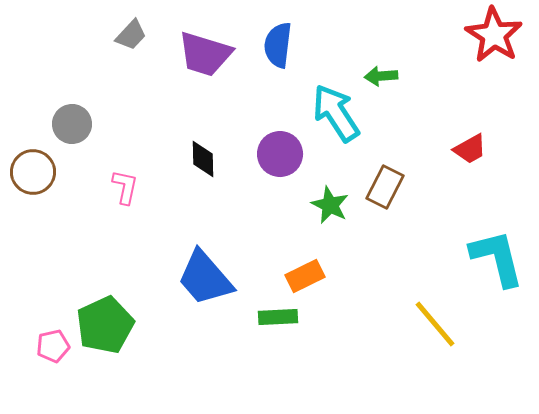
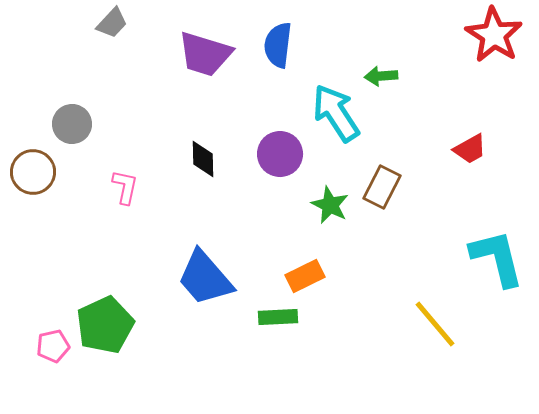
gray trapezoid: moved 19 px left, 12 px up
brown rectangle: moved 3 px left
